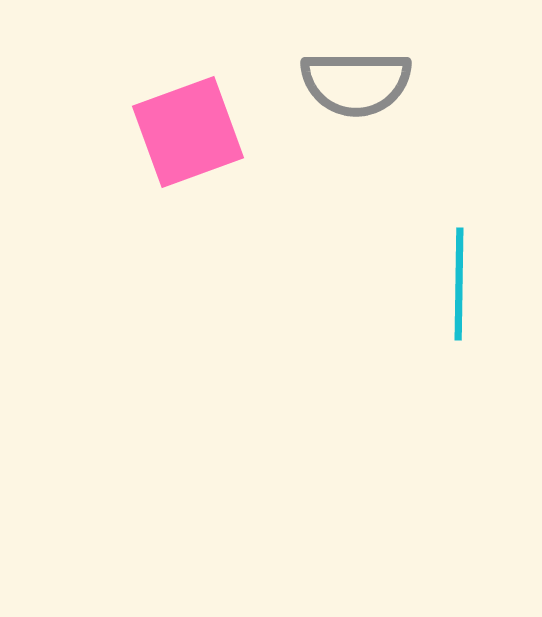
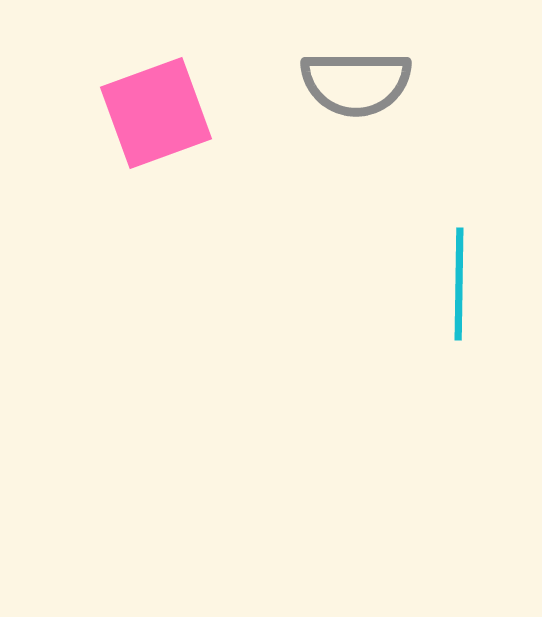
pink square: moved 32 px left, 19 px up
